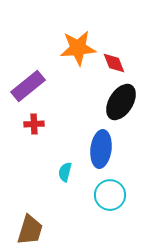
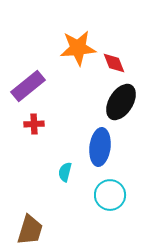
blue ellipse: moved 1 px left, 2 px up
